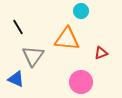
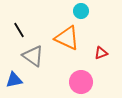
black line: moved 1 px right, 3 px down
orange triangle: moved 1 px up; rotated 20 degrees clockwise
gray triangle: rotated 30 degrees counterclockwise
blue triangle: moved 2 px left, 1 px down; rotated 36 degrees counterclockwise
